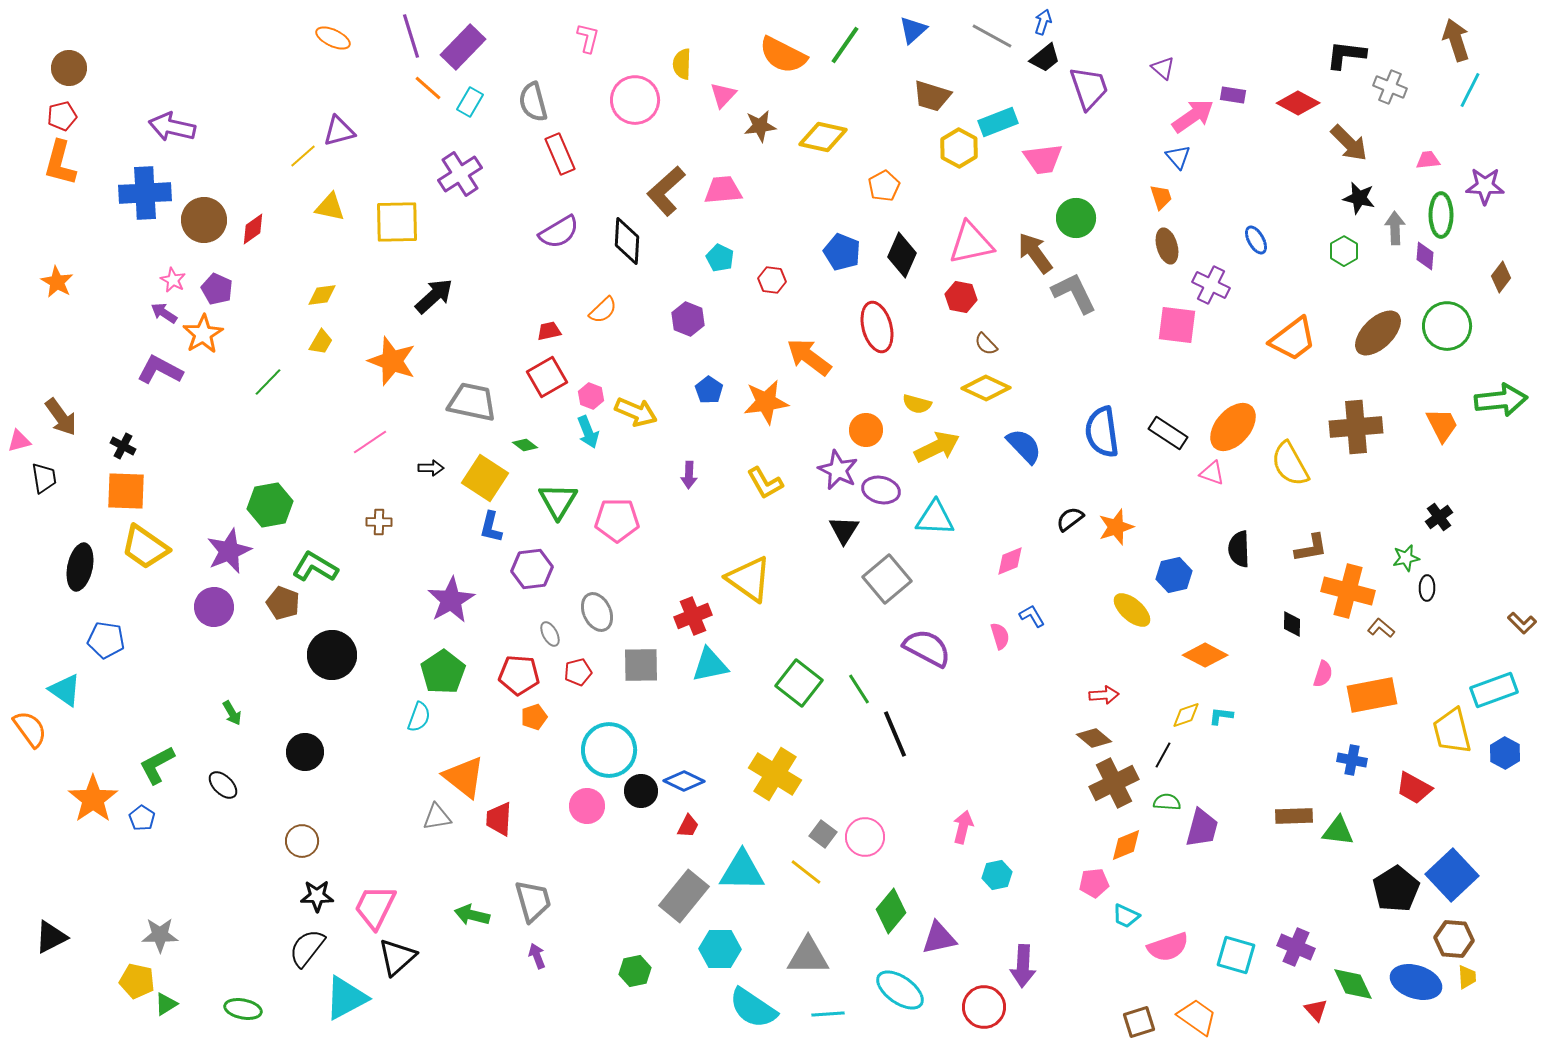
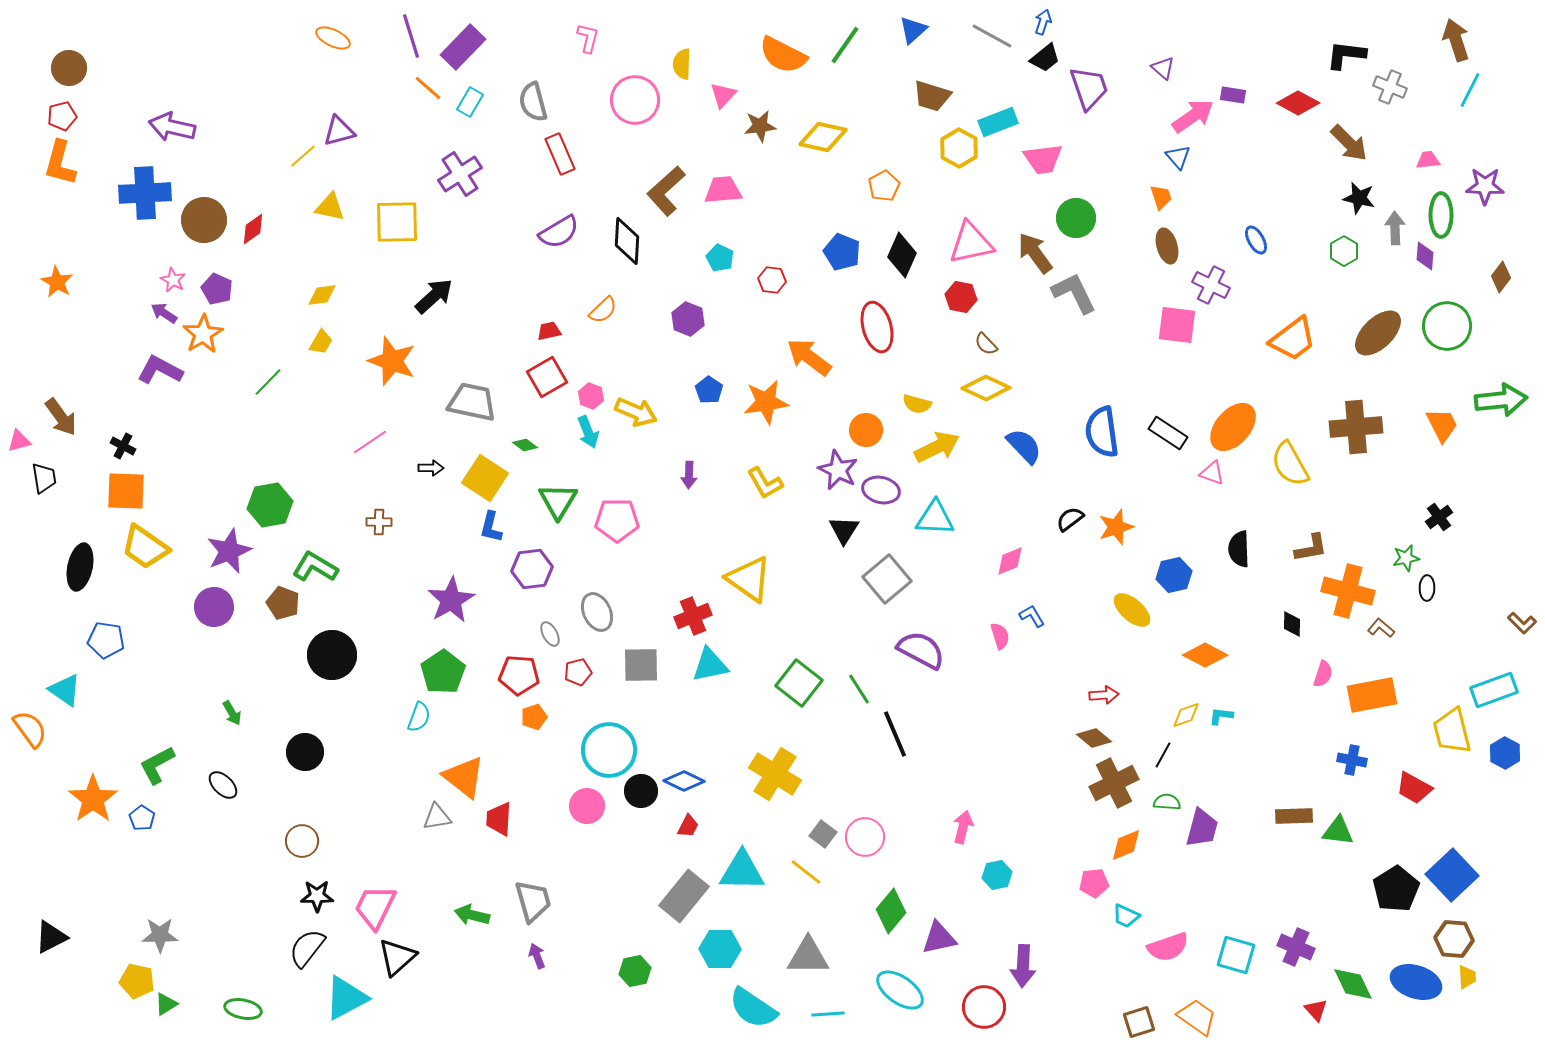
purple semicircle at (927, 648): moved 6 px left, 2 px down
